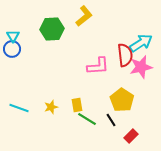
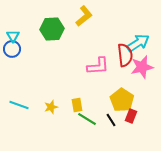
cyan arrow: moved 3 px left
pink star: moved 1 px right
cyan line: moved 3 px up
red rectangle: moved 20 px up; rotated 24 degrees counterclockwise
